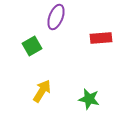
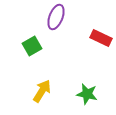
red rectangle: rotated 30 degrees clockwise
green star: moved 2 px left, 5 px up
